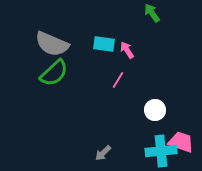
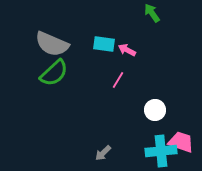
pink arrow: rotated 30 degrees counterclockwise
